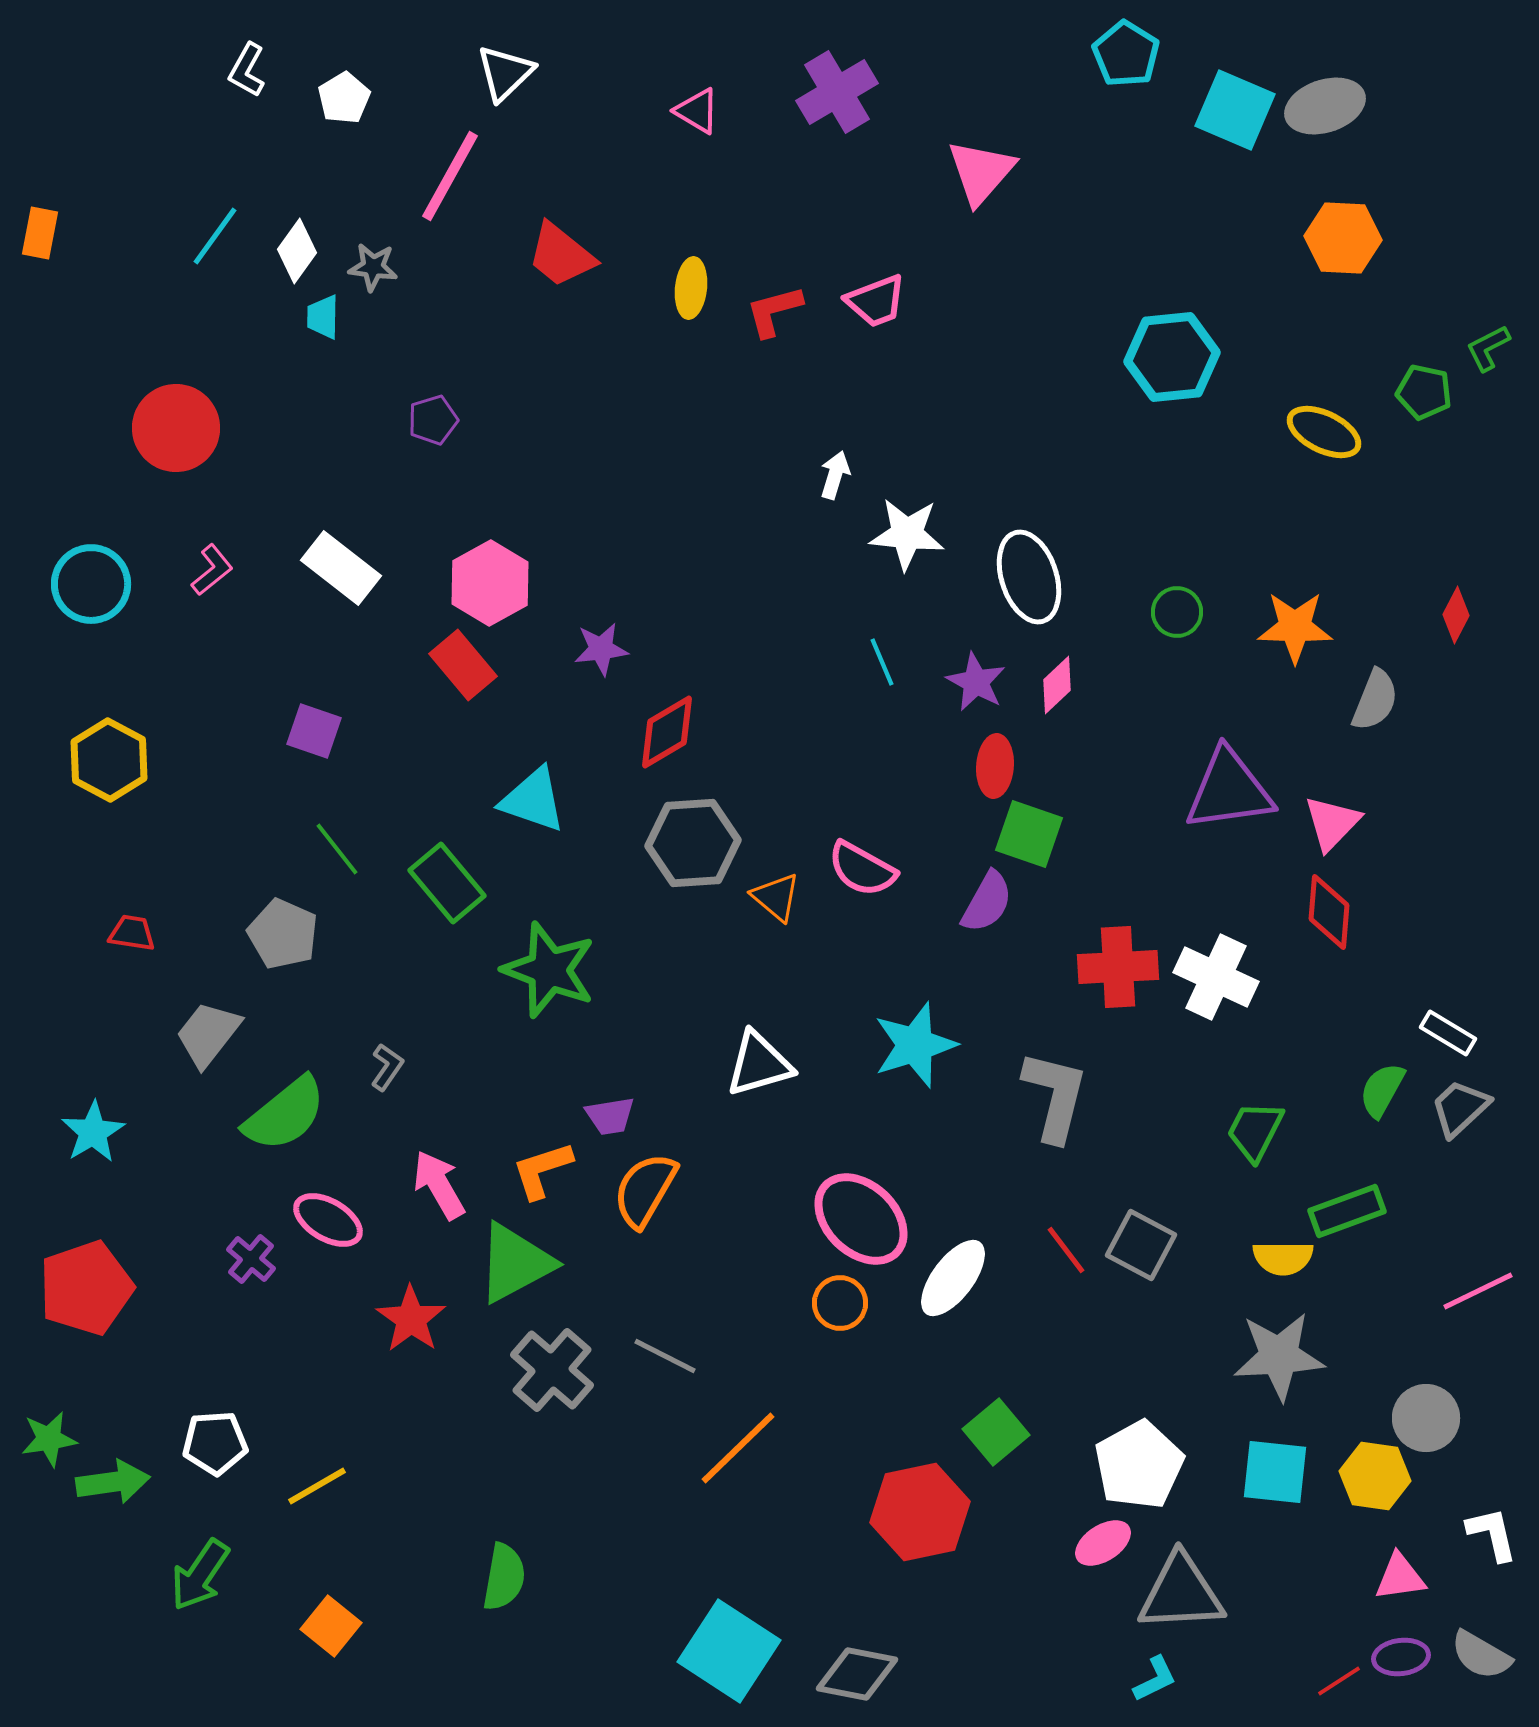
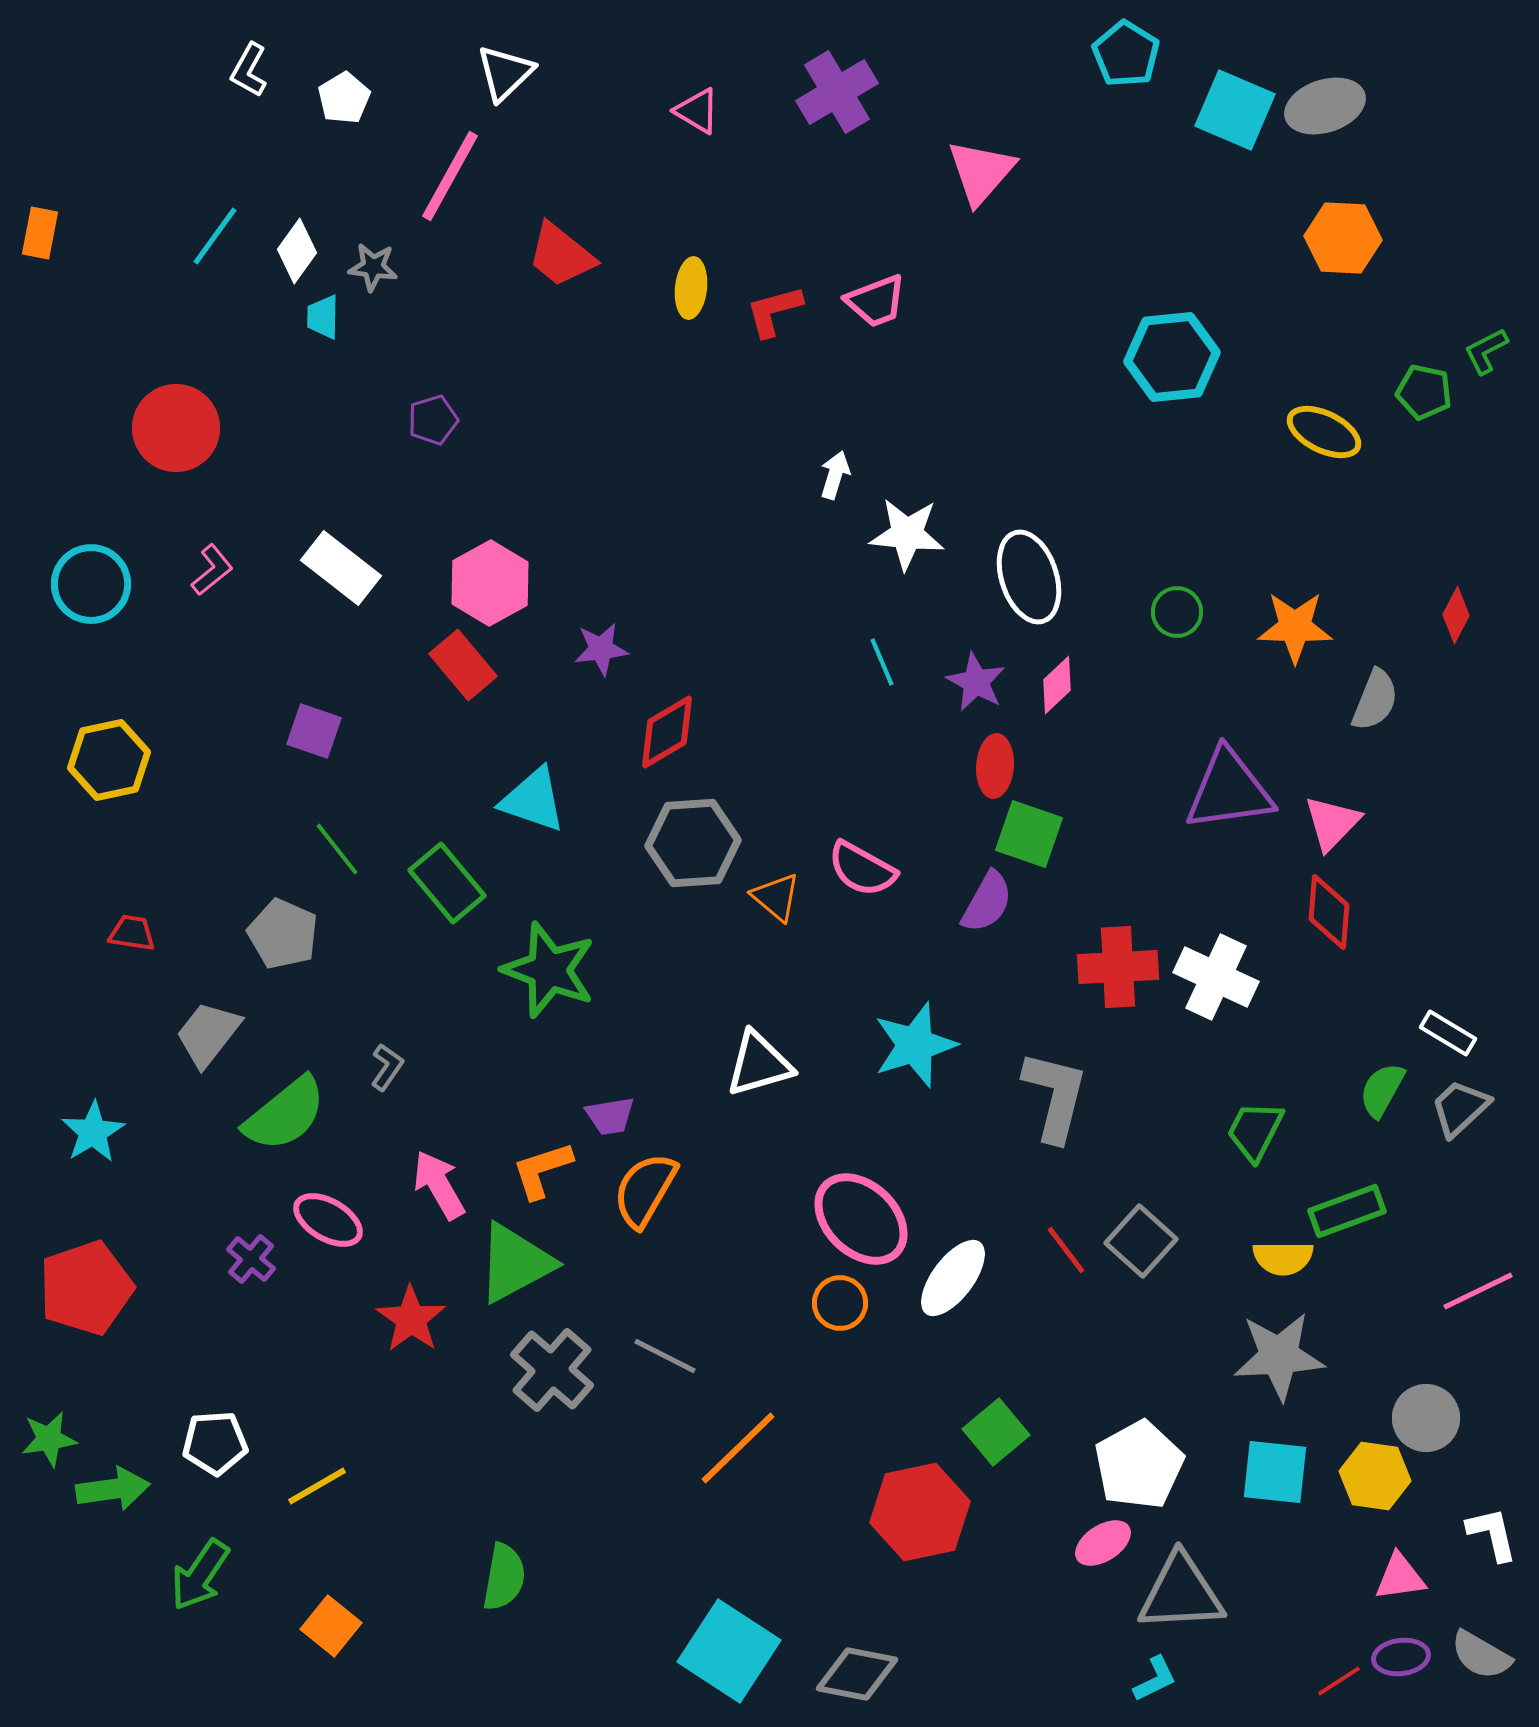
white L-shape at (247, 70): moved 2 px right
green L-shape at (1488, 348): moved 2 px left, 3 px down
yellow hexagon at (109, 760): rotated 20 degrees clockwise
gray square at (1141, 1245): moved 4 px up; rotated 14 degrees clockwise
green arrow at (113, 1482): moved 7 px down
